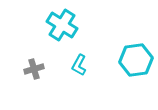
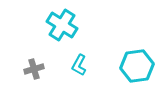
cyan hexagon: moved 1 px right, 6 px down
